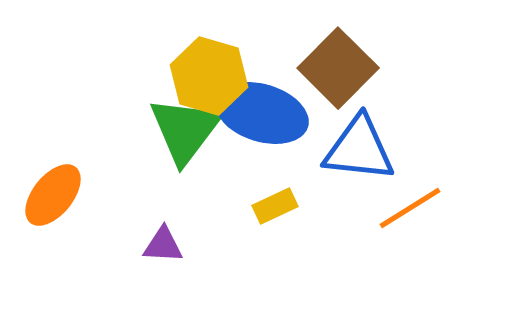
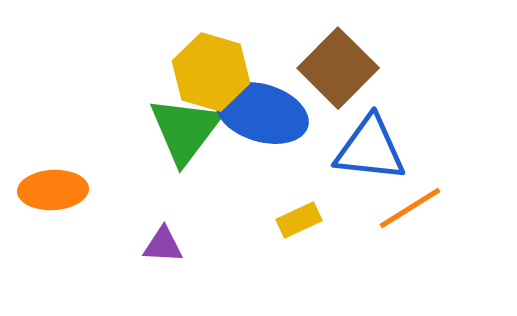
yellow hexagon: moved 2 px right, 4 px up
blue triangle: moved 11 px right
orange ellipse: moved 5 px up; rotated 48 degrees clockwise
yellow rectangle: moved 24 px right, 14 px down
